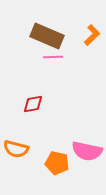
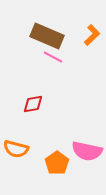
pink line: rotated 30 degrees clockwise
orange pentagon: rotated 25 degrees clockwise
